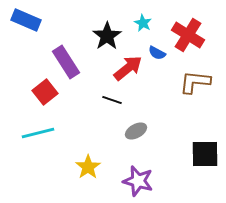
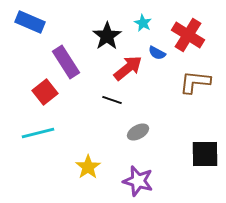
blue rectangle: moved 4 px right, 2 px down
gray ellipse: moved 2 px right, 1 px down
